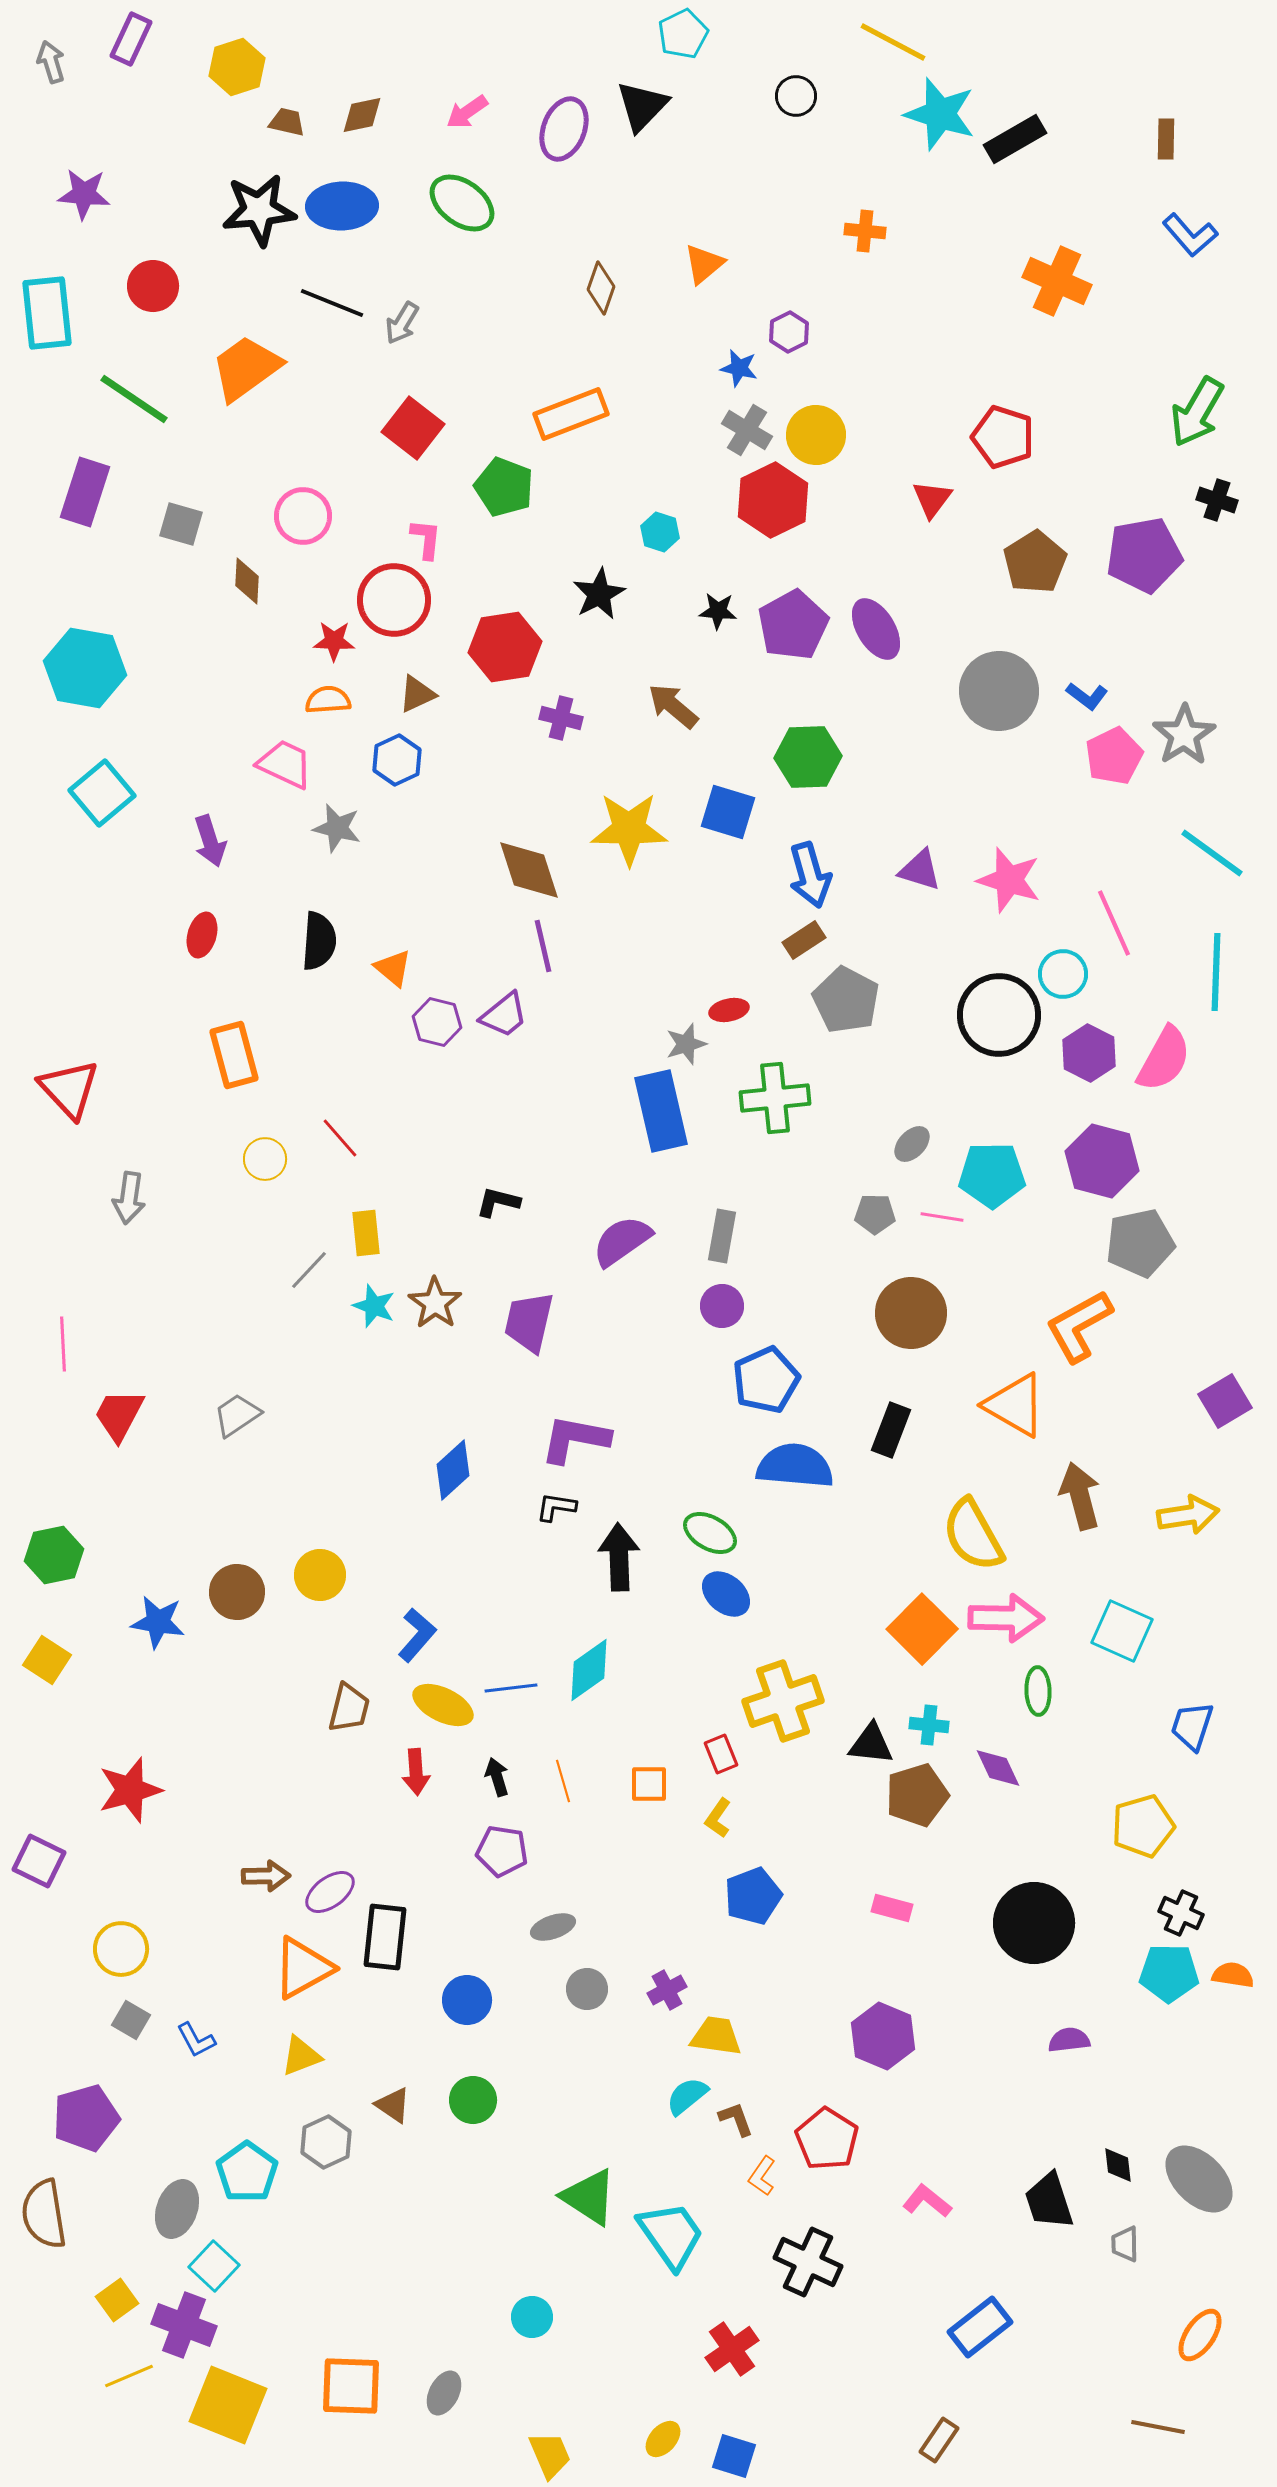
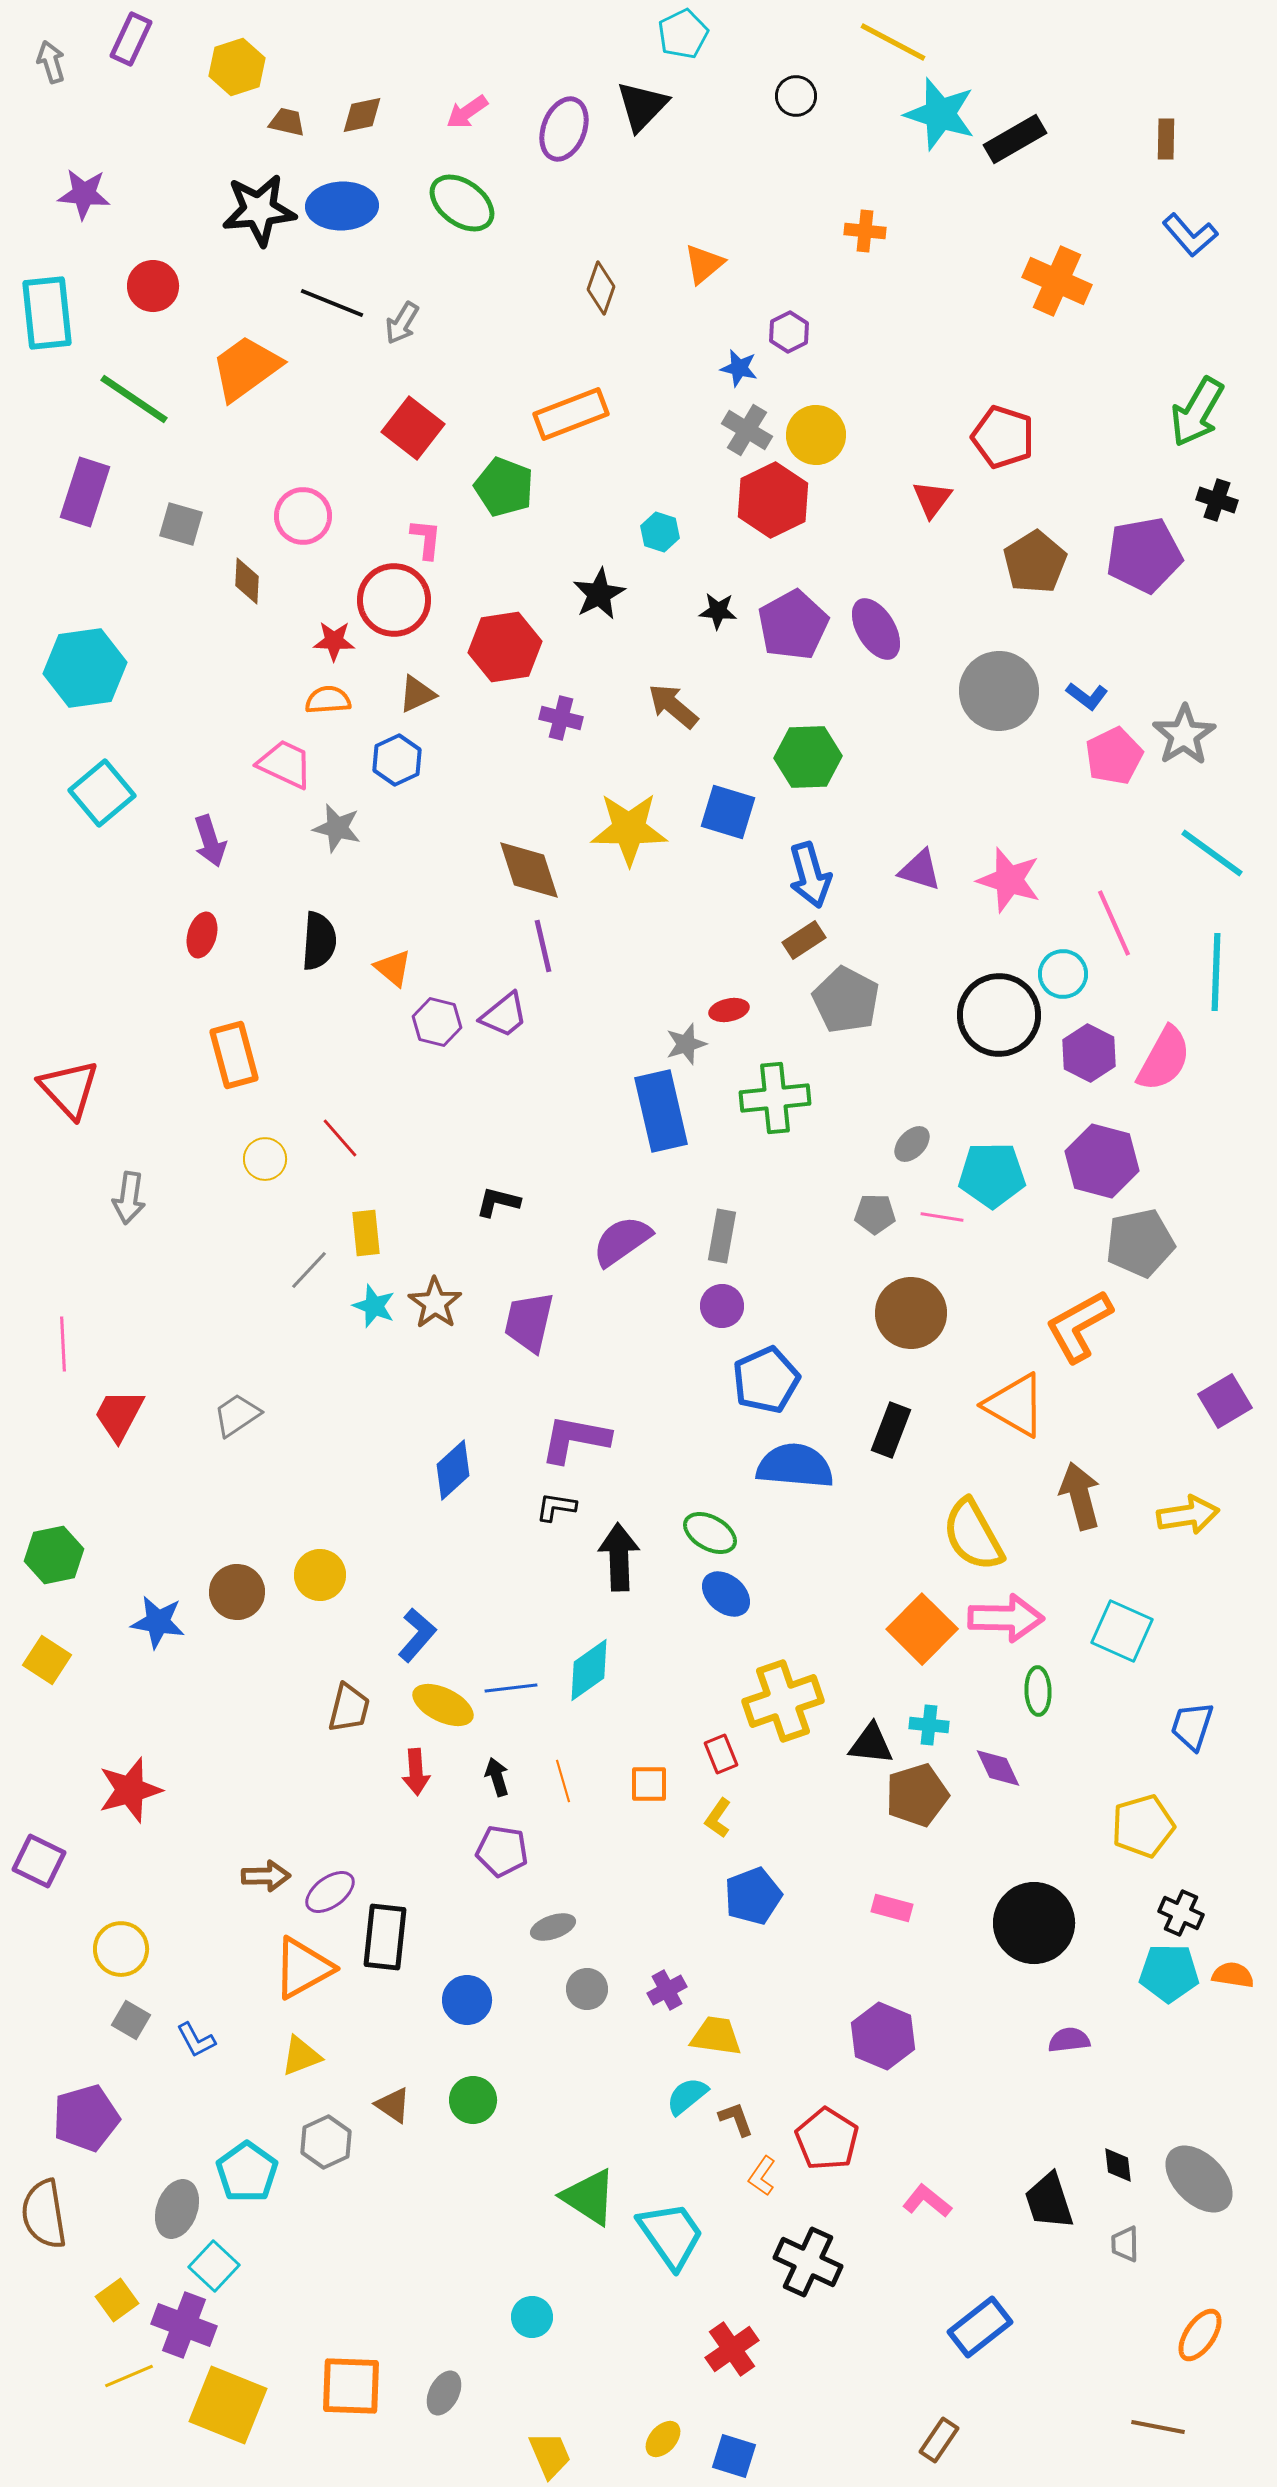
cyan hexagon at (85, 668): rotated 18 degrees counterclockwise
